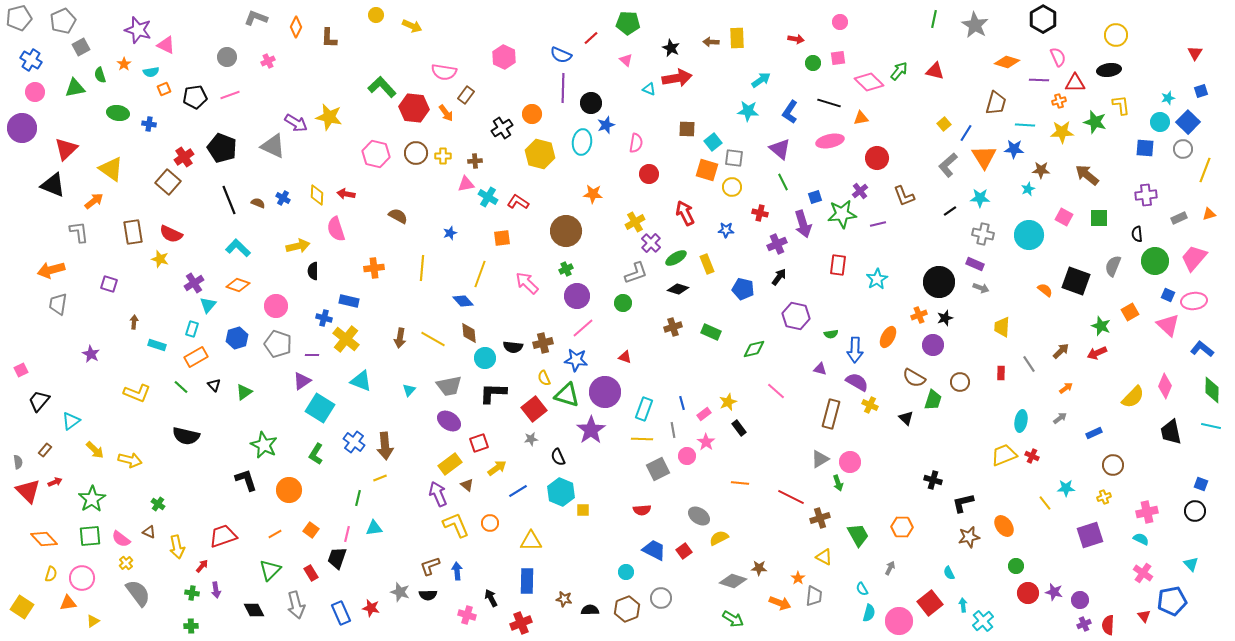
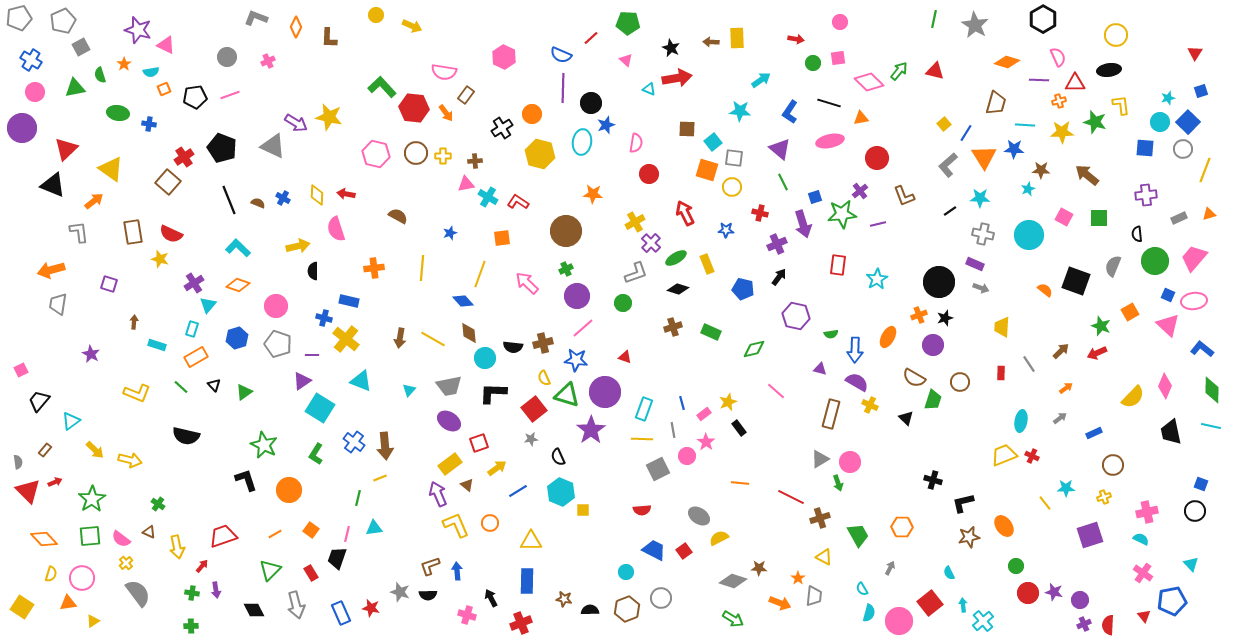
cyan star at (748, 111): moved 8 px left
